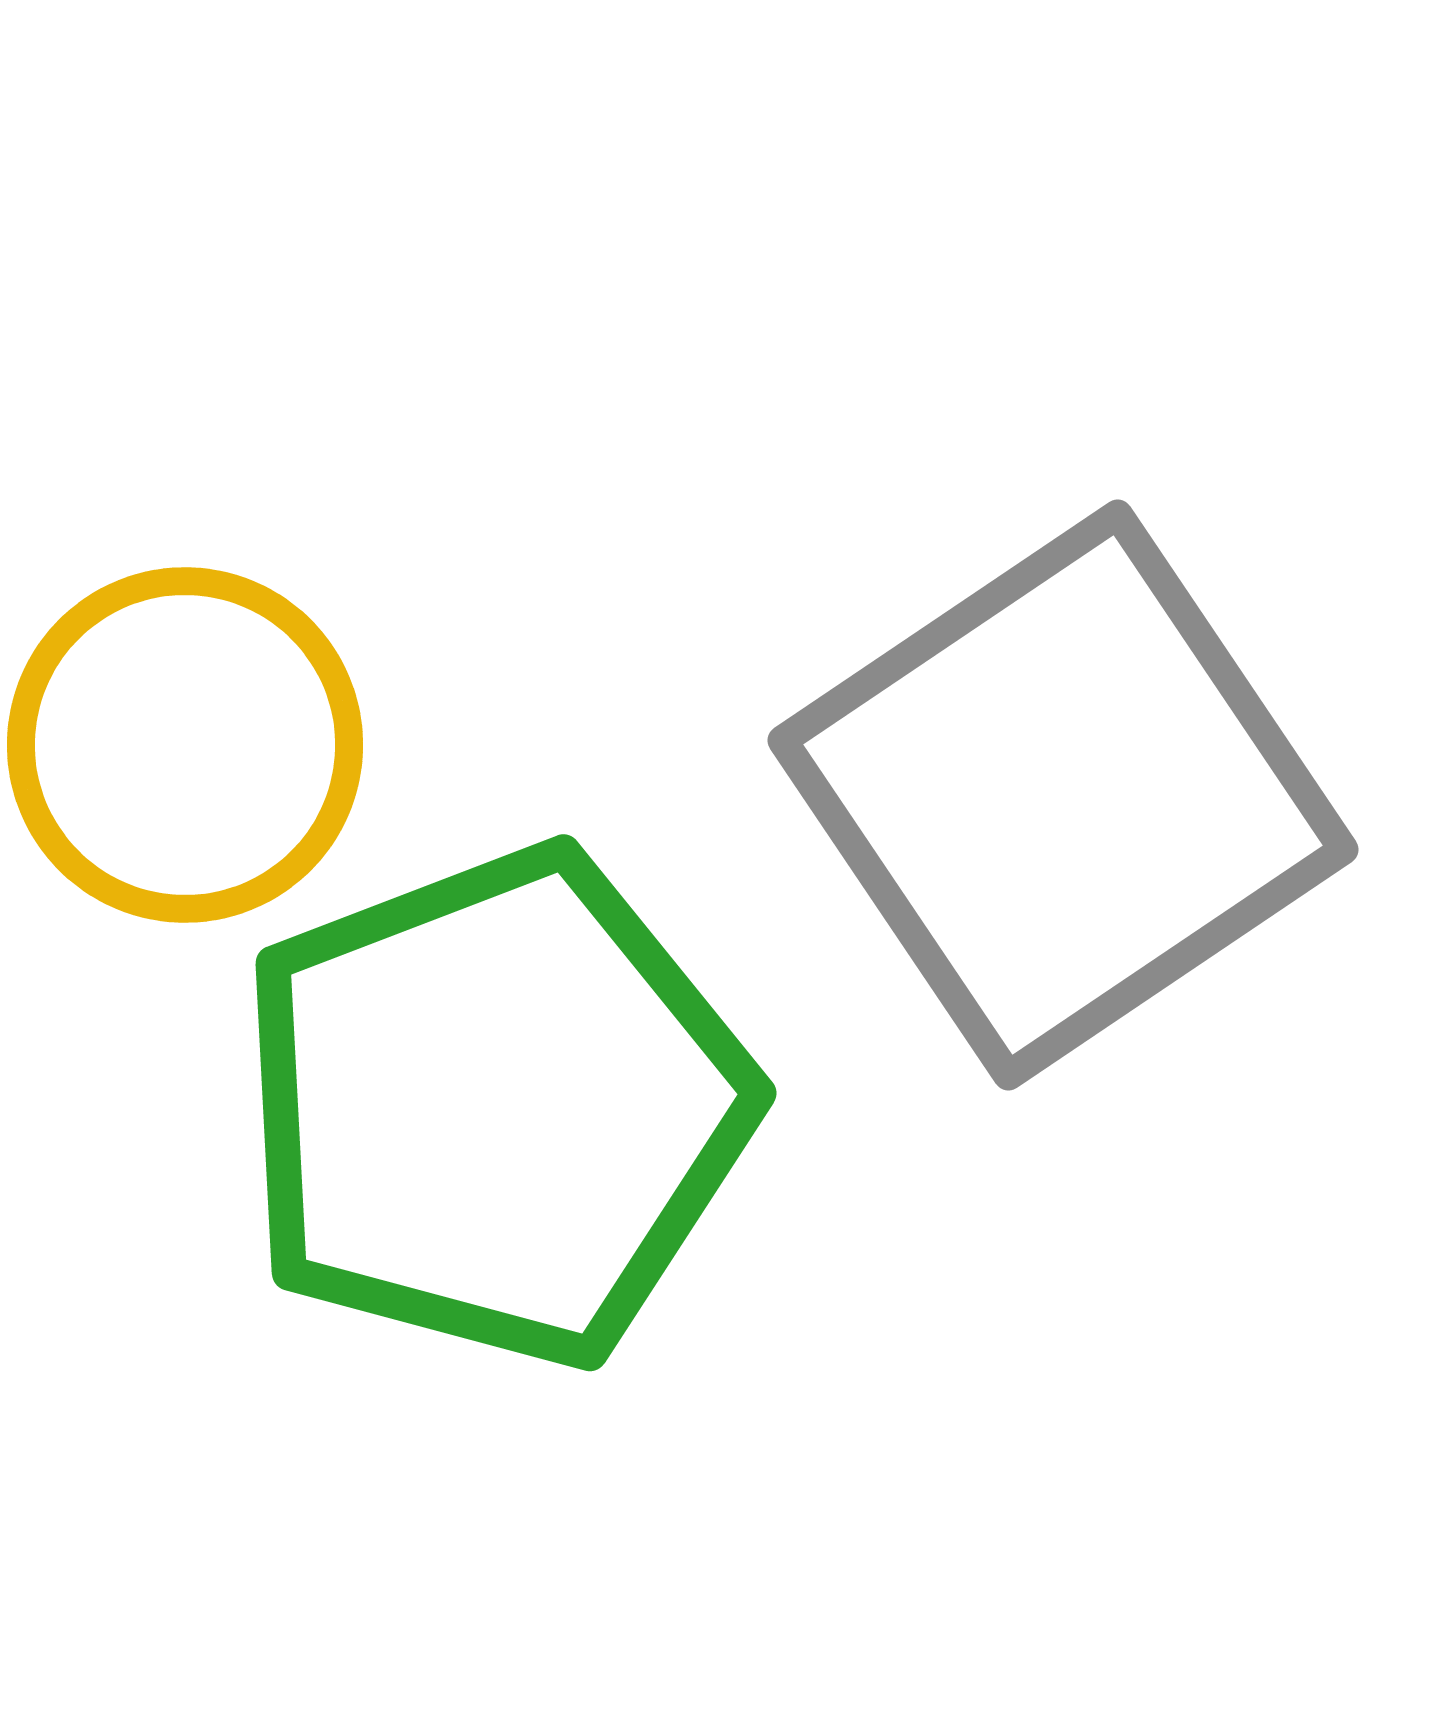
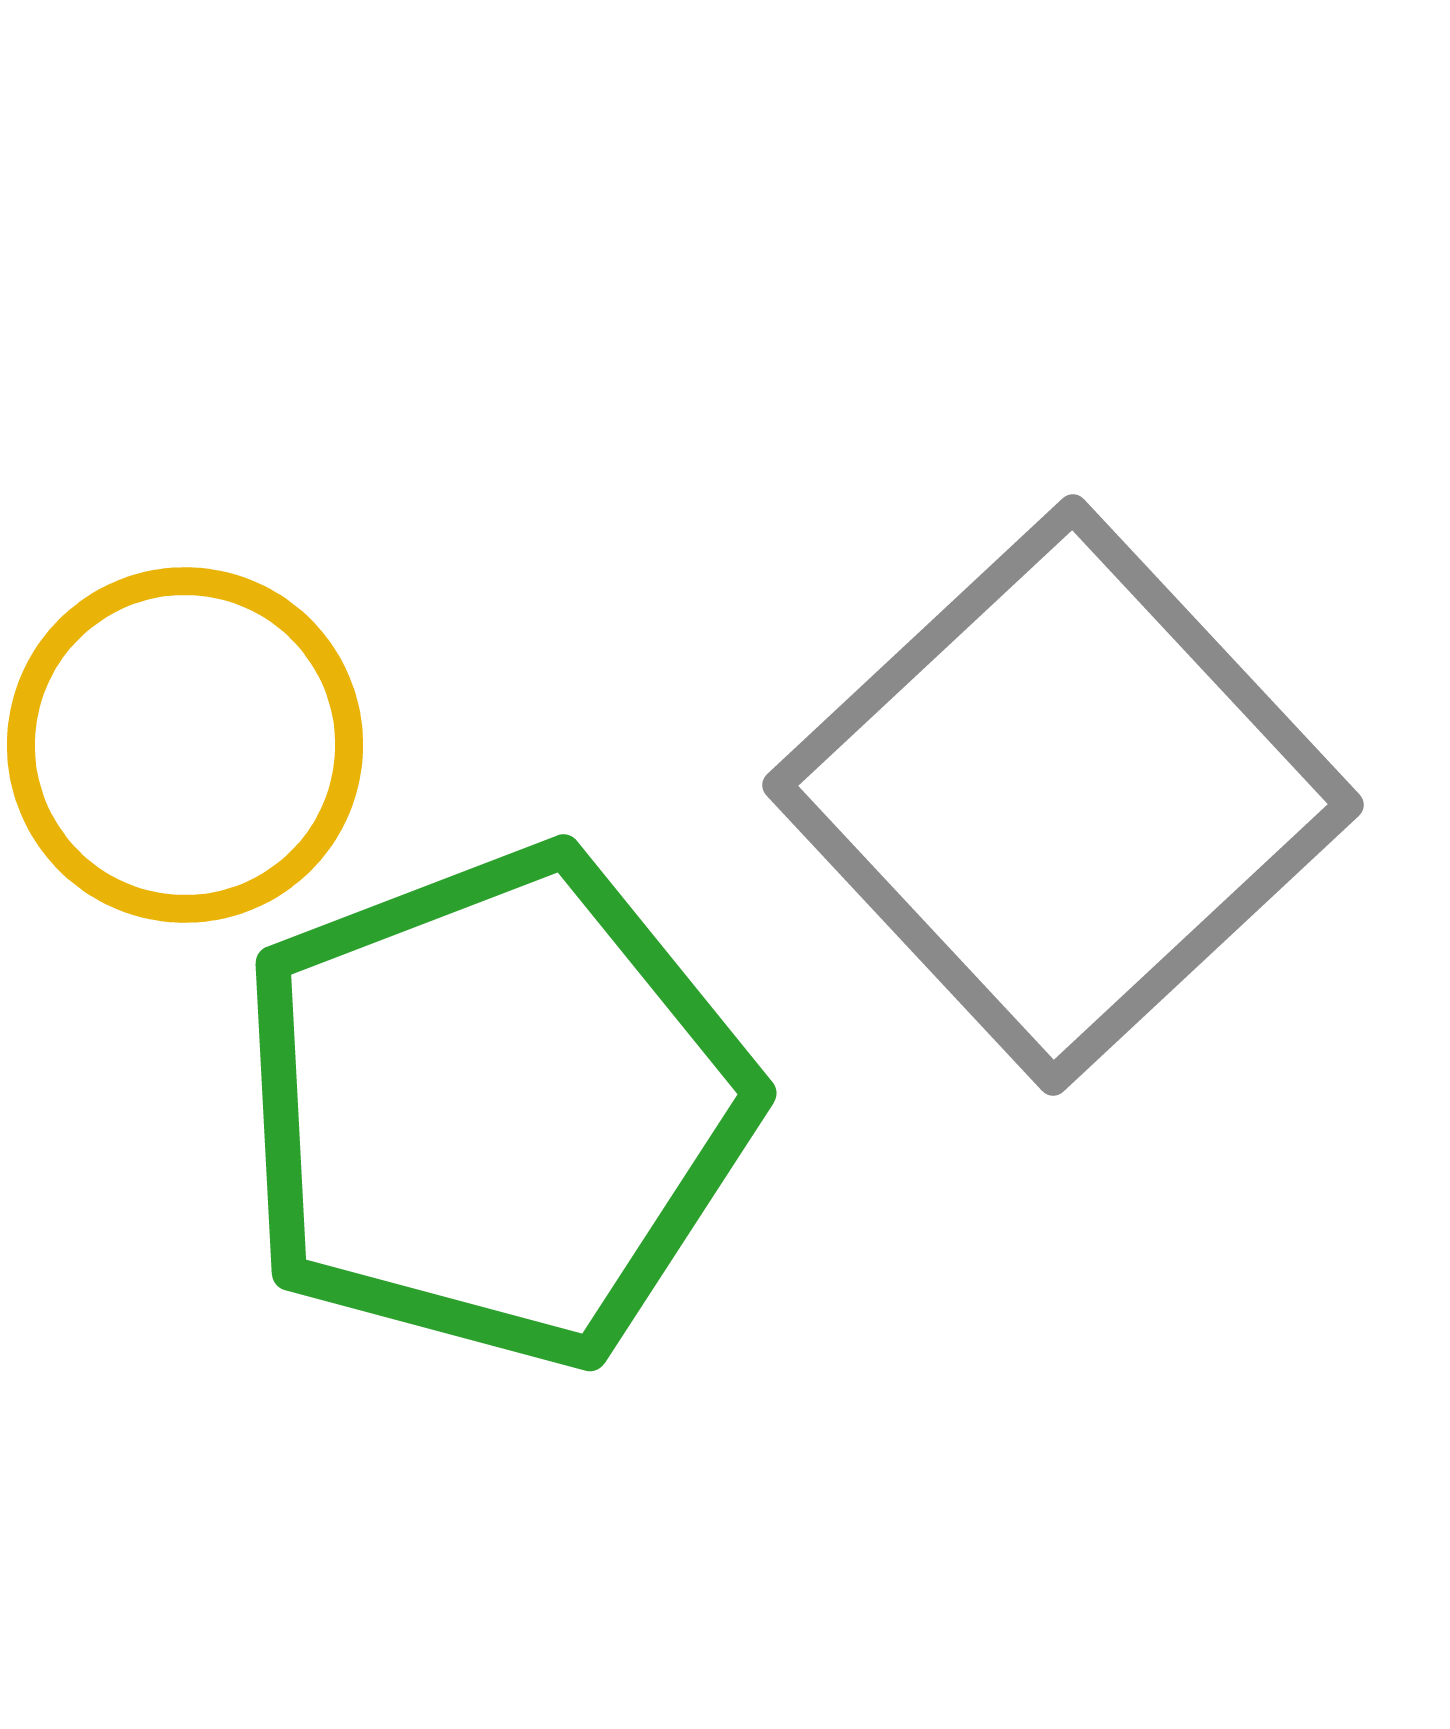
gray square: rotated 9 degrees counterclockwise
